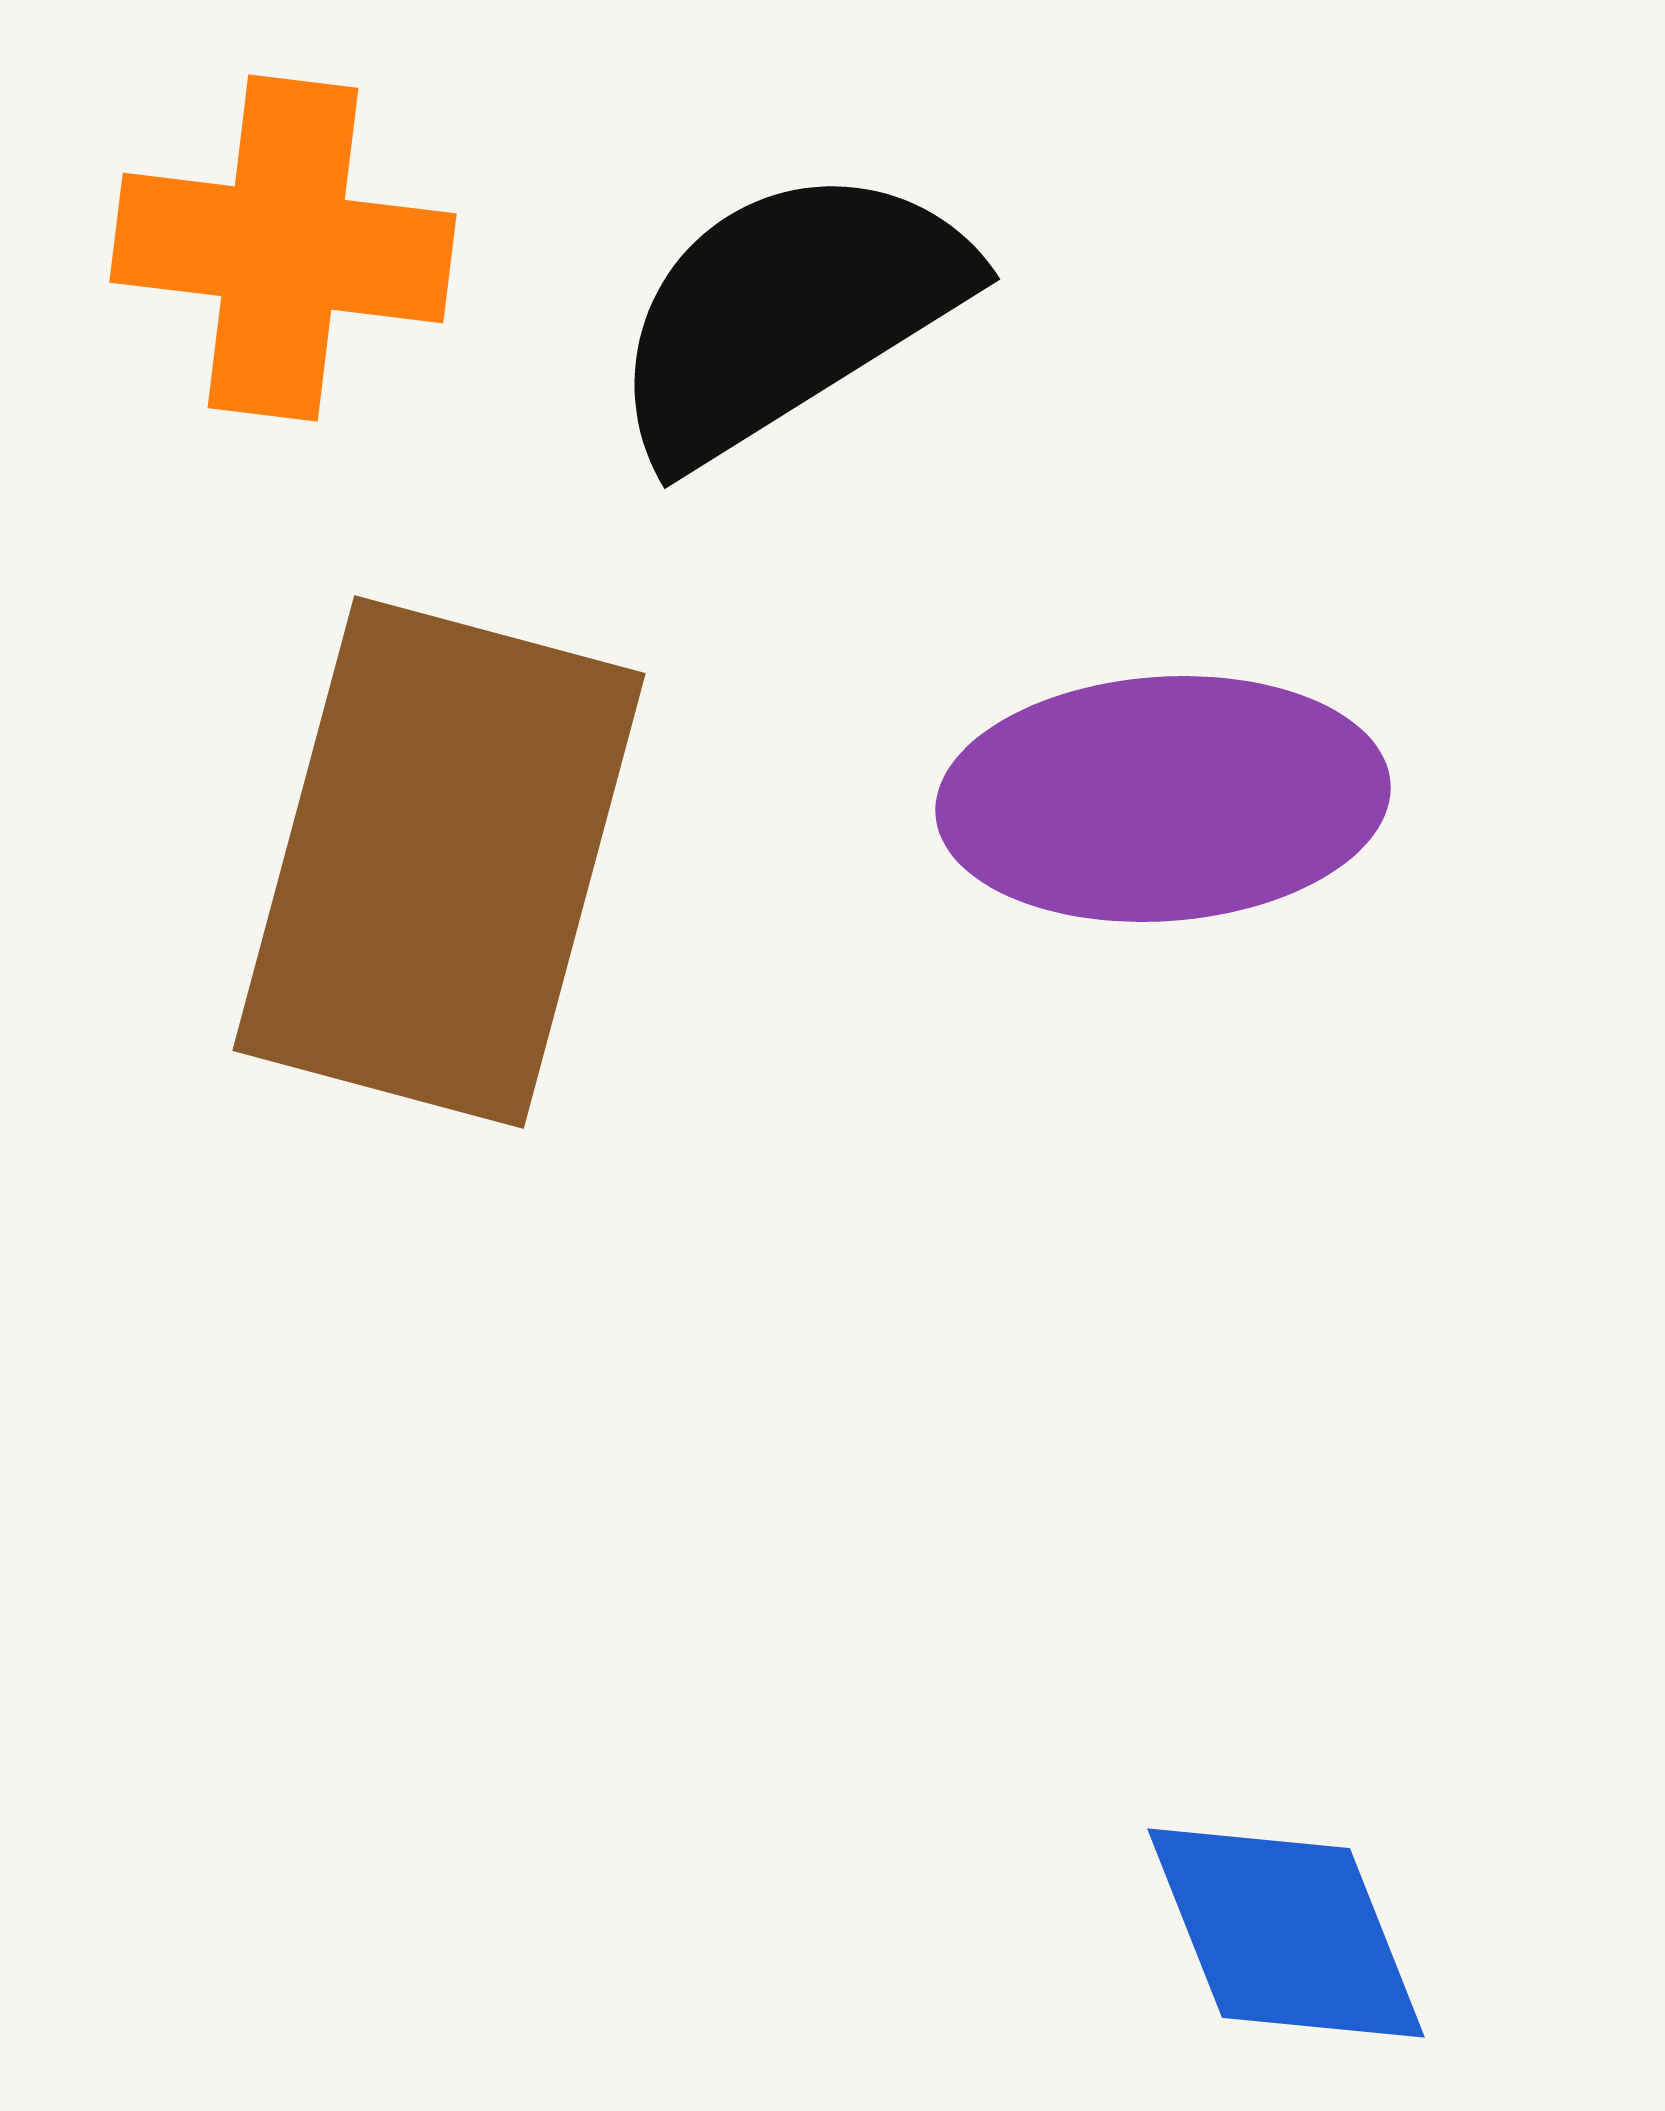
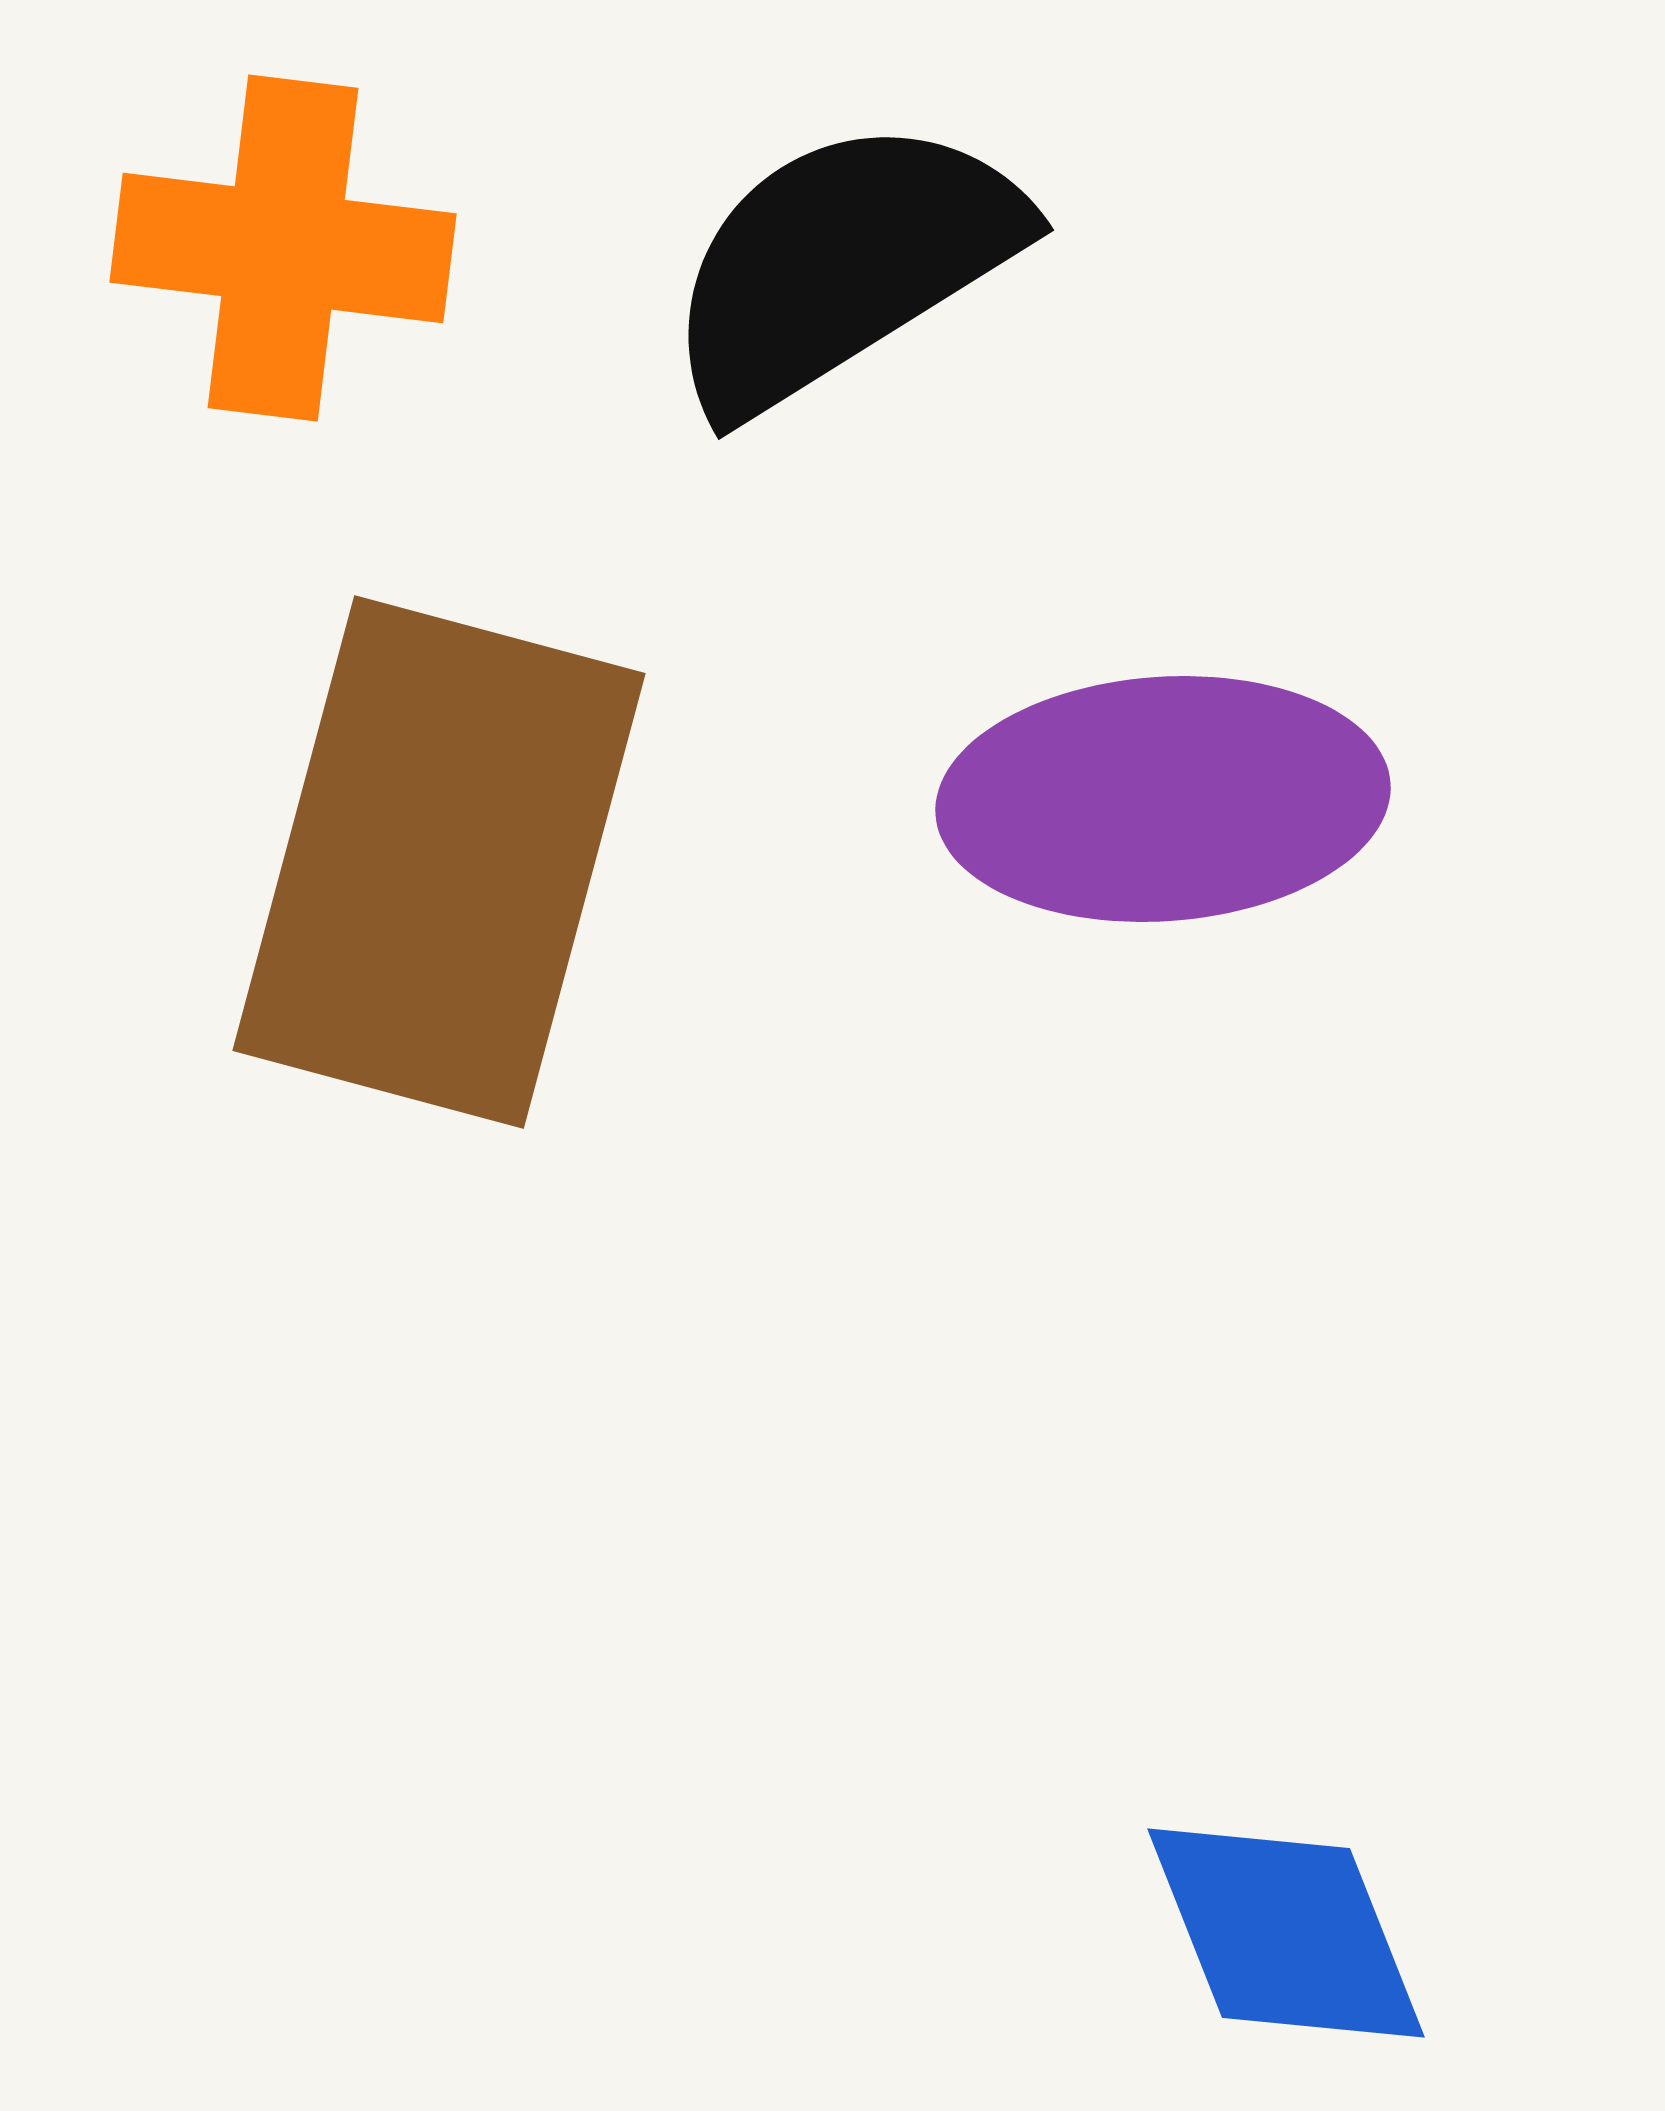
black semicircle: moved 54 px right, 49 px up
